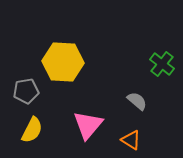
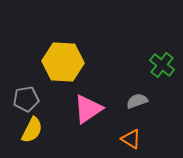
green cross: moved 1 px down
gray pentagon: moved 8 px down
gray semicircle: rotated 60 degrees counterclockwise
pink triangle: moved 16 px up; rotated 16 degrees clockwise
orange triangle: moved 1 px up
